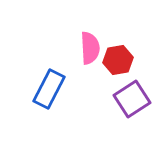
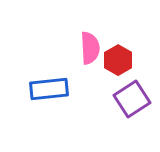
red hexagon: rotated 20 degrees counterclockwise
blue rectangle: rotated 57 degrees clockwise
